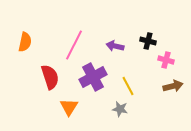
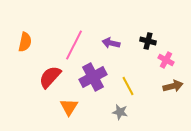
purple arrow: moved 4 px left, 3 px up
pink cross: rotated 14 degrees clockwise
red semicircle: rotated 120 degrees counterclockwise
gray star: moved 3 px down
